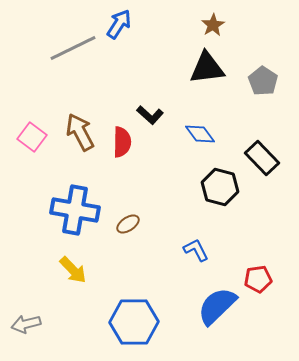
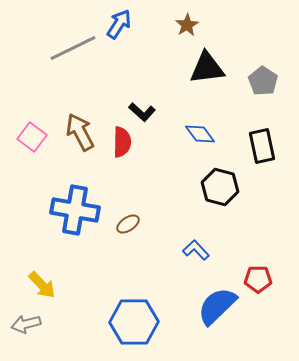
brown star: moved 26 px left
black L-shape: moved 8 px left, 3 px up
black rectangle: moved 12 px up; rotated 32 degrees clockwise
blue L-shape: rotated 16 degrees counterclockwise
yellow arrow: moved 31 px left, 15 px down
red pentagon: rotated 8 degrees clockwise
